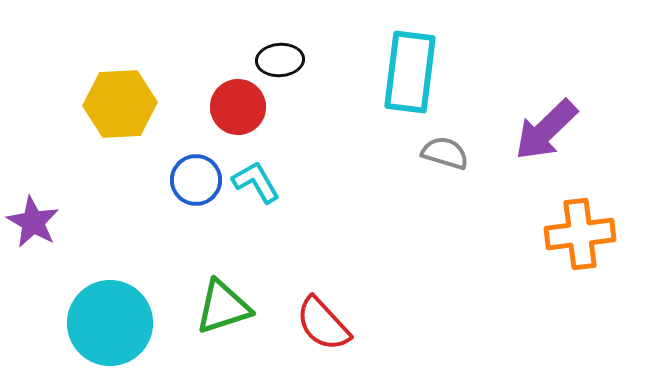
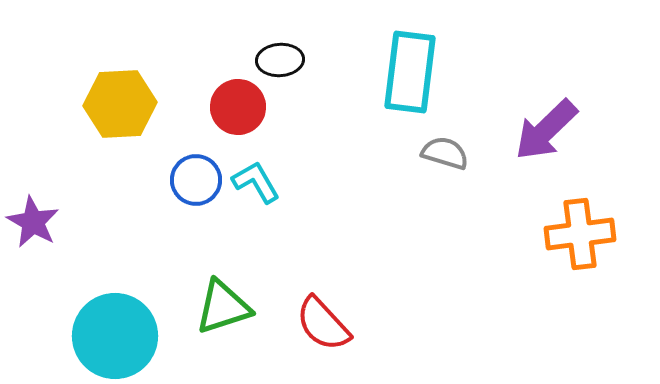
cyan circle: moved 5 px right, 13 px down
